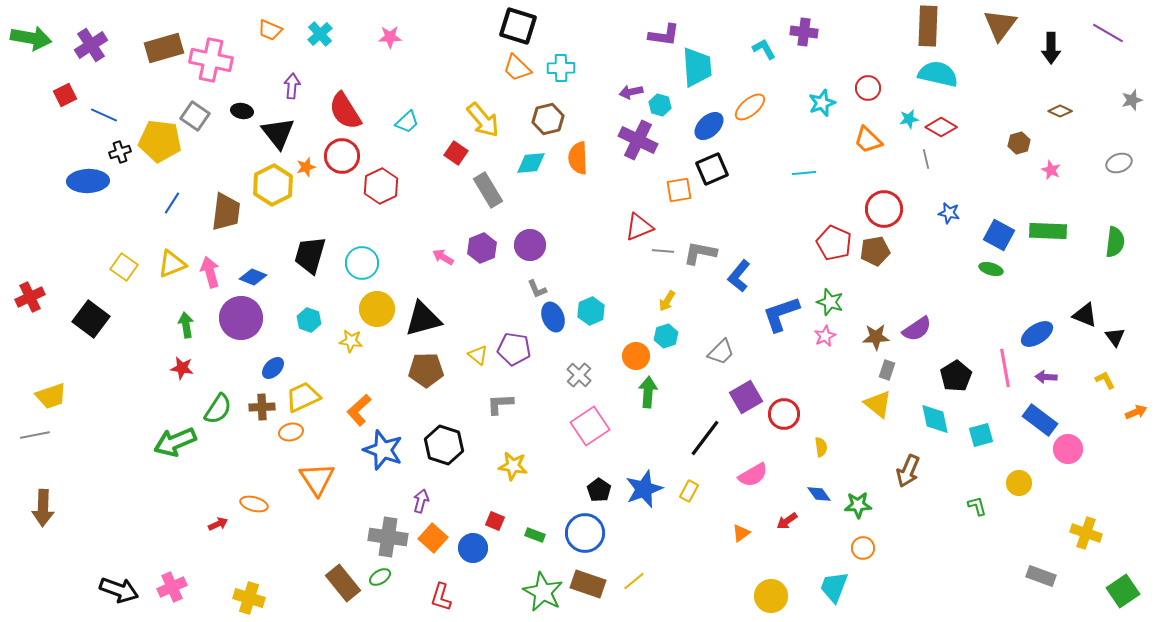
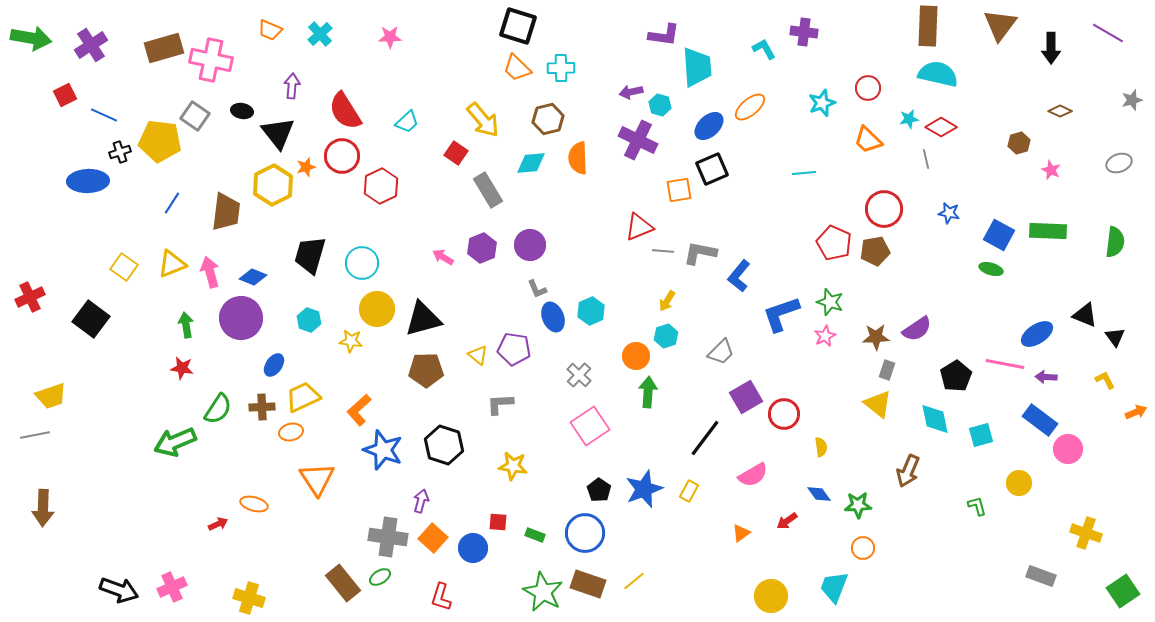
blue ellipse at (273, 368): moved 1 px right, 3 px up; rotated 10 degrees counterclockwise
pink line at (1005, 368): moved 4 px up; rotated 69 degrees counterclockwise
red square at (495, 521): moved 3 px right, 1 px down; rotated 18 degrees counterclockwise
